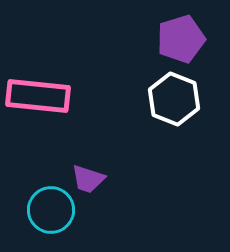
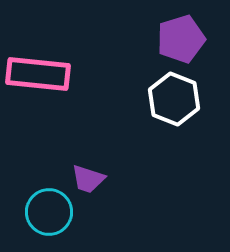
pink rectangle: moved 22 px up
cyan circle: moved 2 px left, 2 px down
